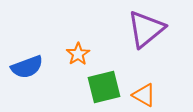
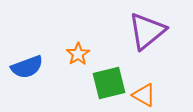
purple triangle: moved 1 px right, 2 px down
green square: moved 5 px right, 4 px up
